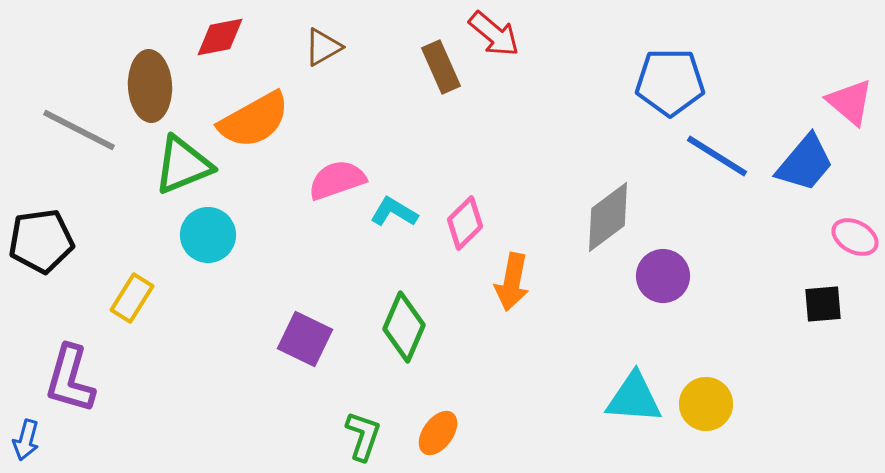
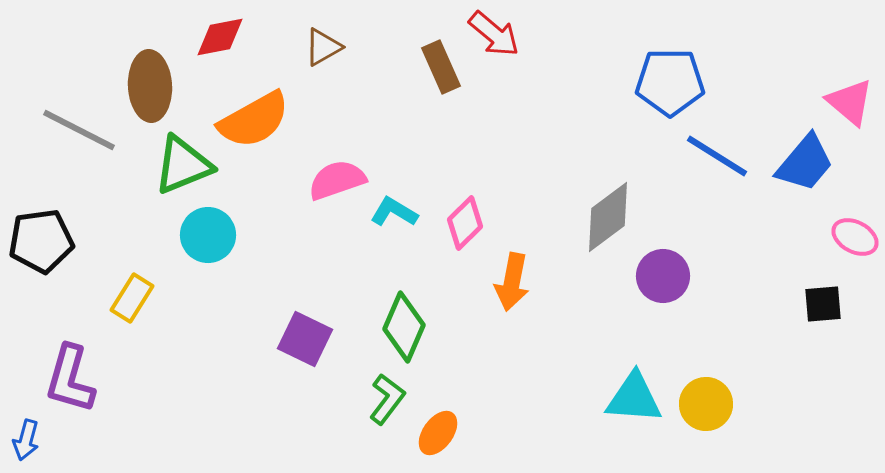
green L-shape: moved 24 px right, 37 px up; rotated 18 degrees clockwise
